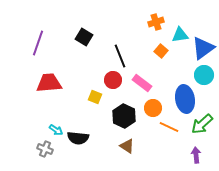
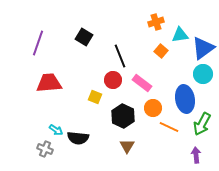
cyan circle: moved 1 px left, 1 px up
black hexagon: moved 1 px left
green arrow: rotated 20 degrees counterclockwise
brown triangle: rotated 28 degrees clockwise
